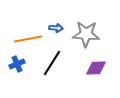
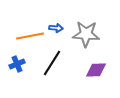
orange line: moved 2 px right, 3 px up
purple diamond: moved 2 px down
